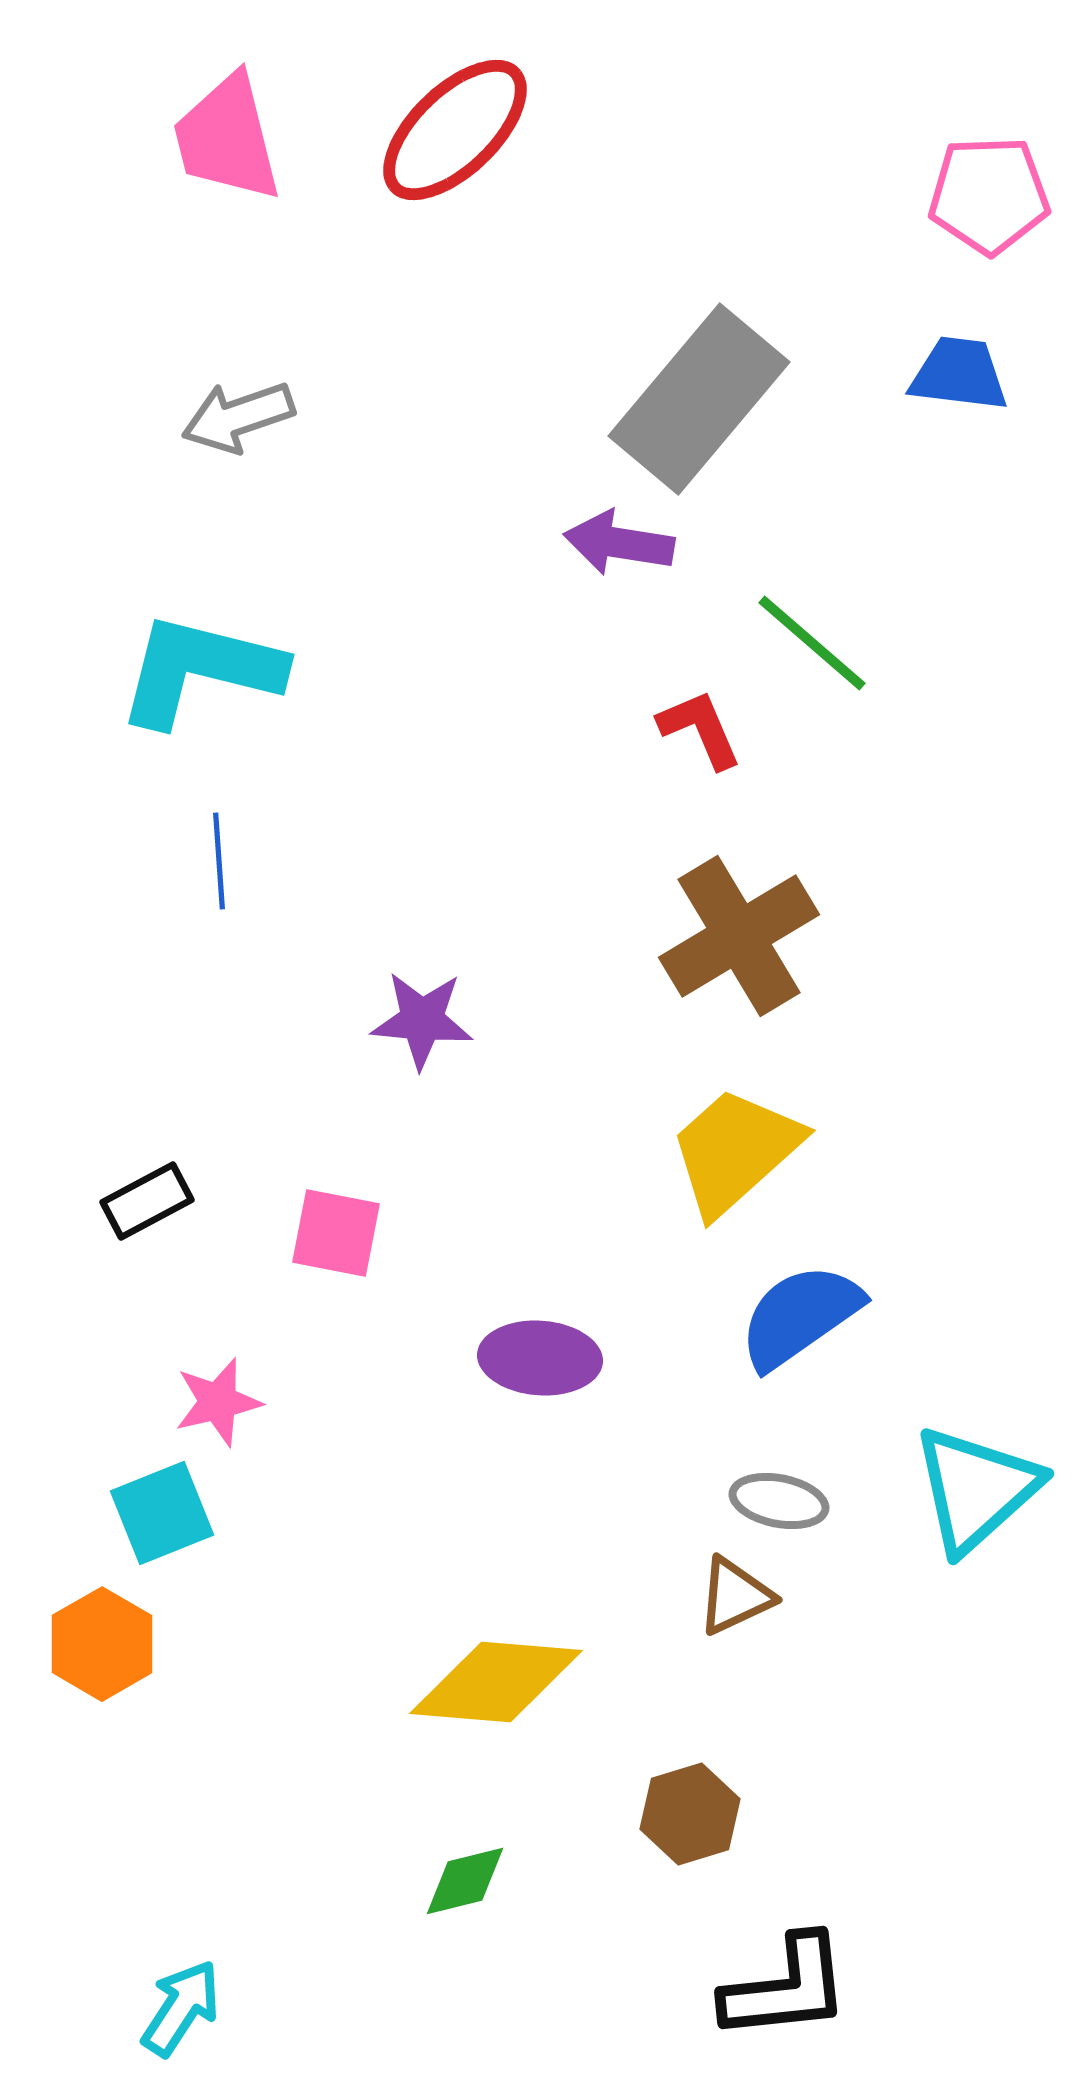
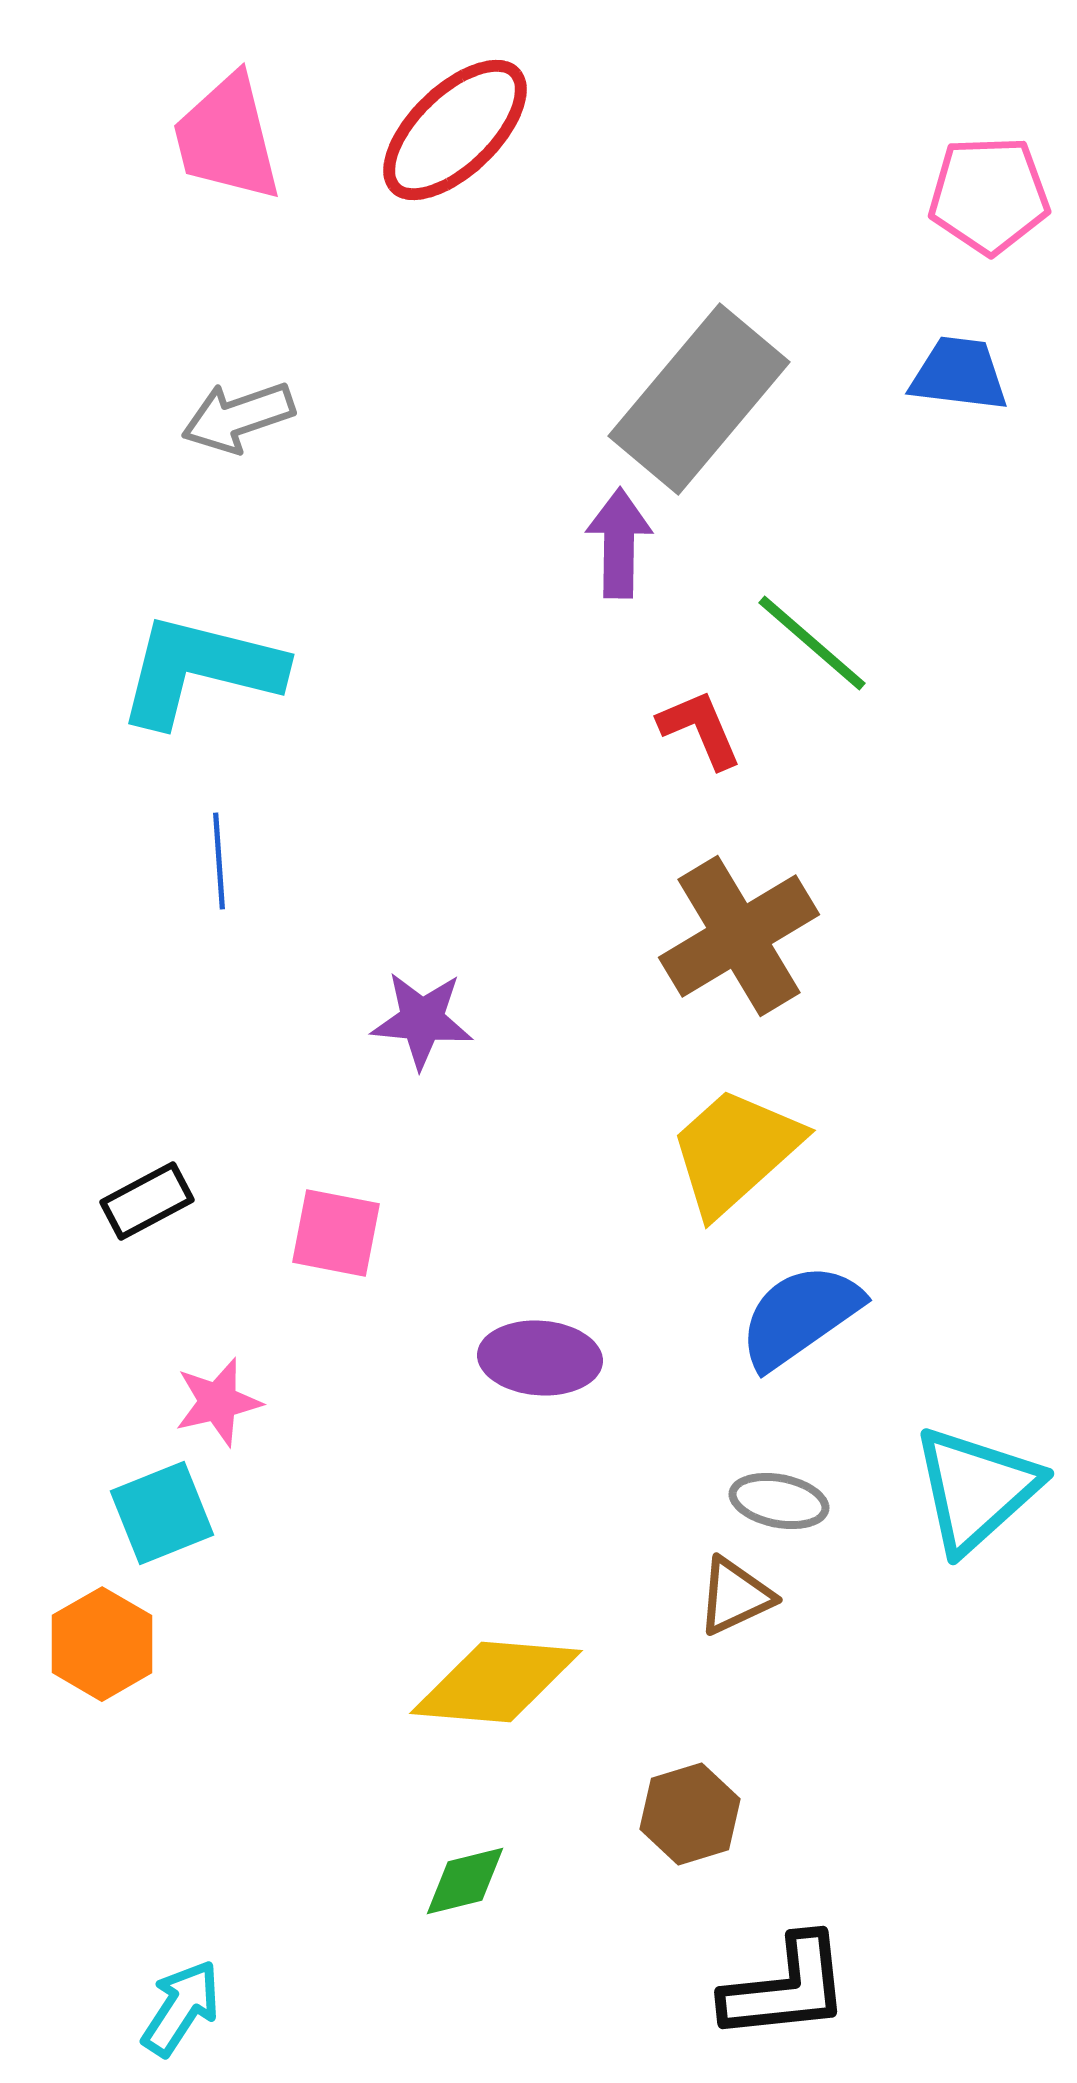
purple arrow: rotated 82 degrees clockwise
